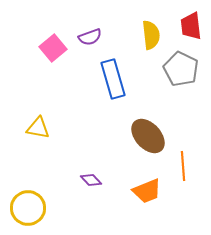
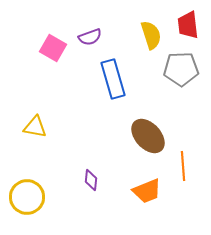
red trapezoid: moved 3 px left, 1 px up
yellow semicircle: rotated 12 degrees counterclockwise
pink square: rotated 20 degrees counterclockwise
gray pentagon: rotated 28 degrees counterclockwise
yellow triangle: moved 3 px left, 1 px up
purple diamond: rotated 50 degrees clockwise
yellow circle: moved 1 px left, 11 px up
